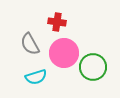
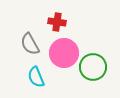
cyan semicircle: rotated 85 degrees clockwise
